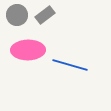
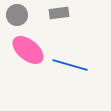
gray rectangle: moved 14 px right, 2 px up; rotated 30 degrees clockwise
pink ellipse: rotated 40 degrees clockwise
